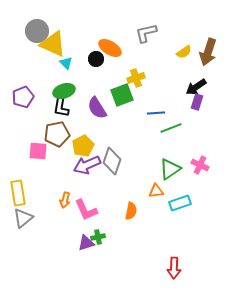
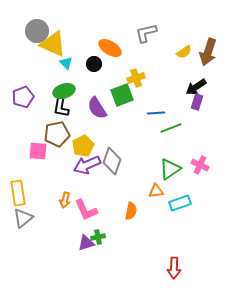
black circle: moved 2 px left, 5 px down
